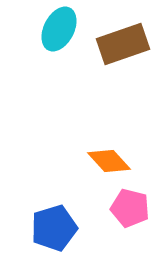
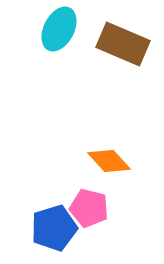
brown rectangle: rotated 42 degrees clockwise
pink pentagon: moved 41 px left
